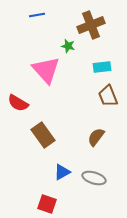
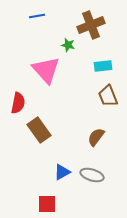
blue line: moved 1 px down
green star: moved 1 px up
cyan rectangle: moved 1 px right, 1 px up
red semicircle: rotated 110 degrees counterclockwise
brown rectangle: moved 4 px left, 5 px up
gray ellipse: moved 2 px left, 3 px up
red square: rotated 18 degrees counterclockwise
